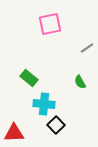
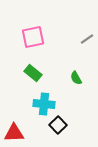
pink square: moved 17 px left, 13 px down
gray line: moved 9 px up
green rectangle: moved 4 px right, 5 px up
green semicircle: moved 4 px left, 4 px up
black square: moved 2 px right
